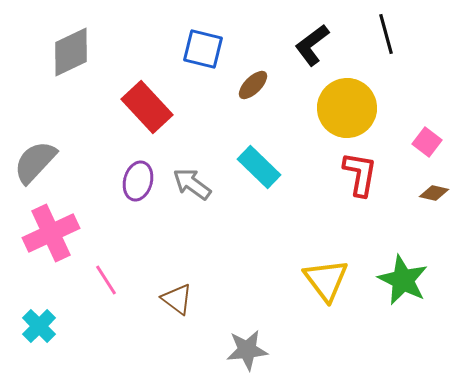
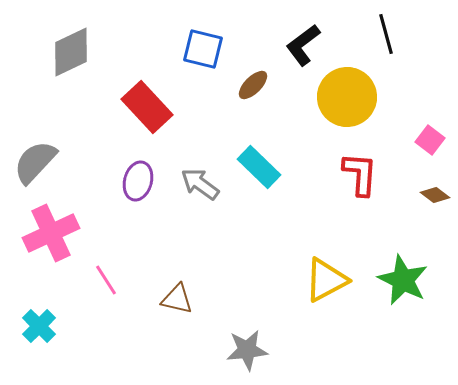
black L-shape: moved 9 px left
yellow circle: moved 11 px up
pink square: moved 3 px right, 2 px up
red L-shape: rotated 6 degrees counterclockwise
gray arrow: moved 8 px right
brown diamond: moved 1 px right, 2 px down; rotated 24 degrees clockwise
yellow triangle: rotated 39 degrees clockwise
brown triangle: rotated 24 degrees counterclockwise
